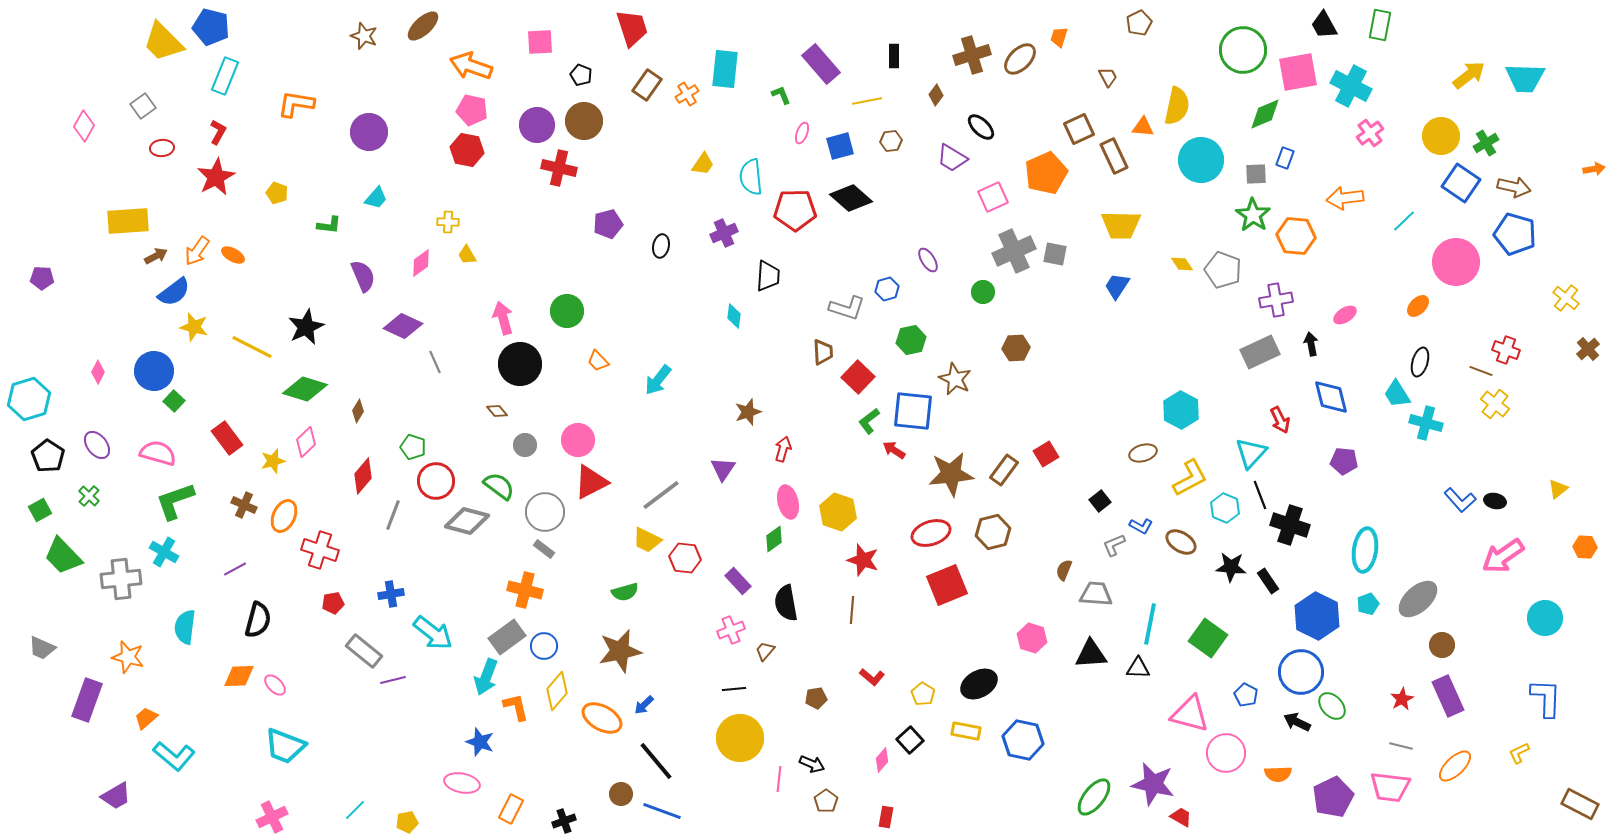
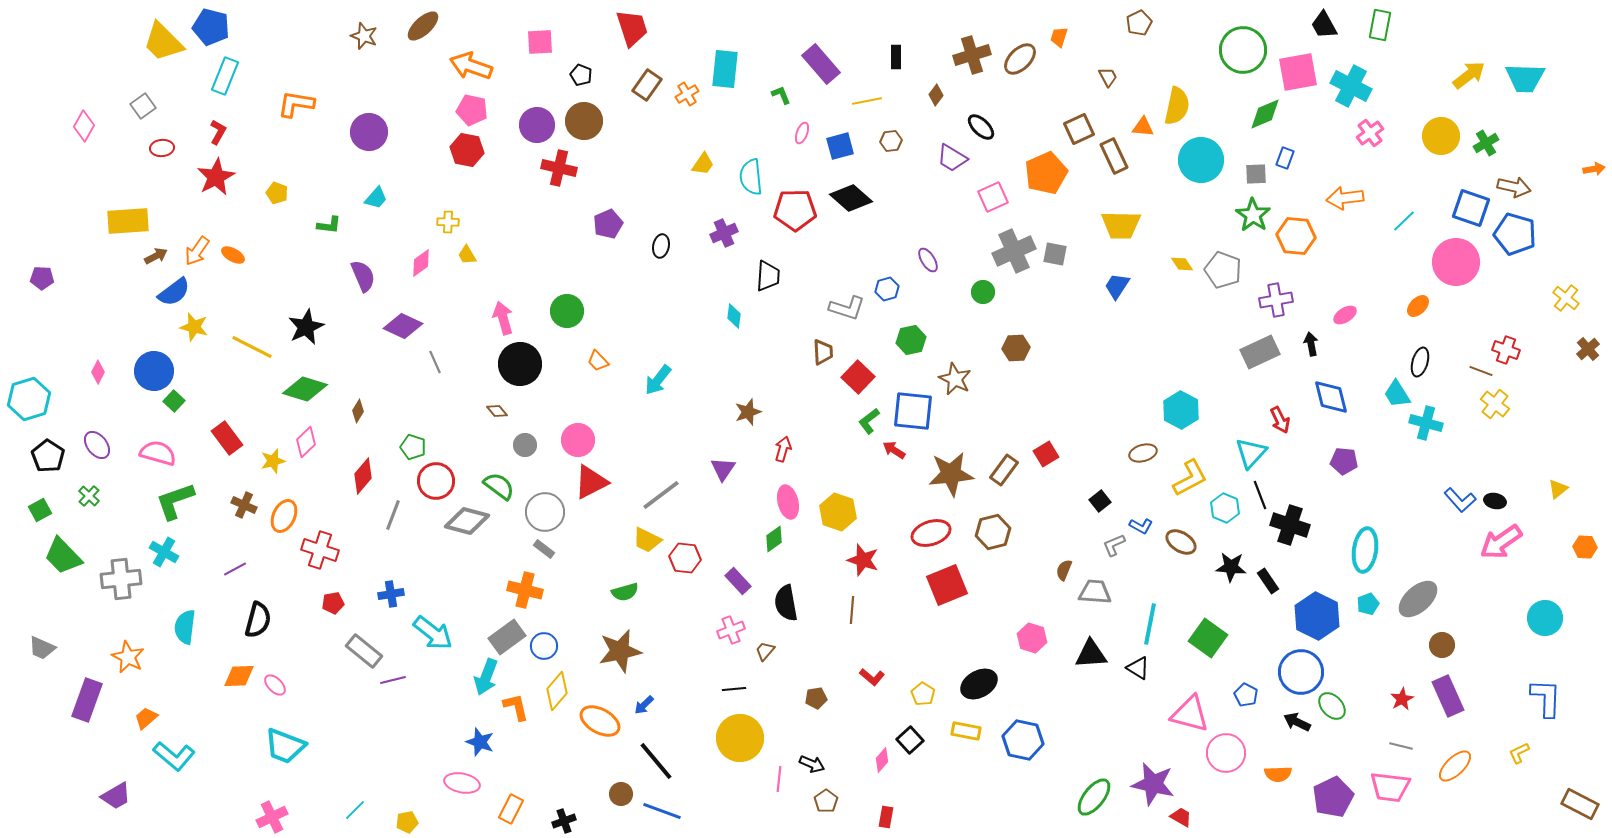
black rectangle at (894, 56): moved 2 px right, 1 px down
blue square at (1461, 183): moved 10 px right, 25 px down; rotated 15 degrees counterclockwise
purple pentagon at (608, 224): rotated 8 degrees counterclockwise
pink arrow at (1503, 556): moved 2 px left, 14 px up
gray trapezoid at (1096, 594): moved 1 px left, 2 px up
orange star at (128, 657): rotated 12 degrees clockwise
black triangle at (1138, 668): rotated 30 degrees clockwise
orange ellipse at (602, 718): moved 2 px left, 3 px down
